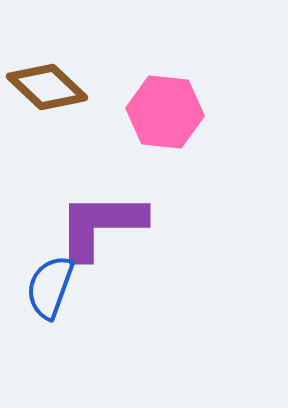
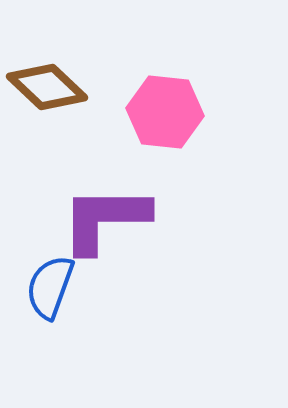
purple L-shape: moved 4 px right, 6 px up
